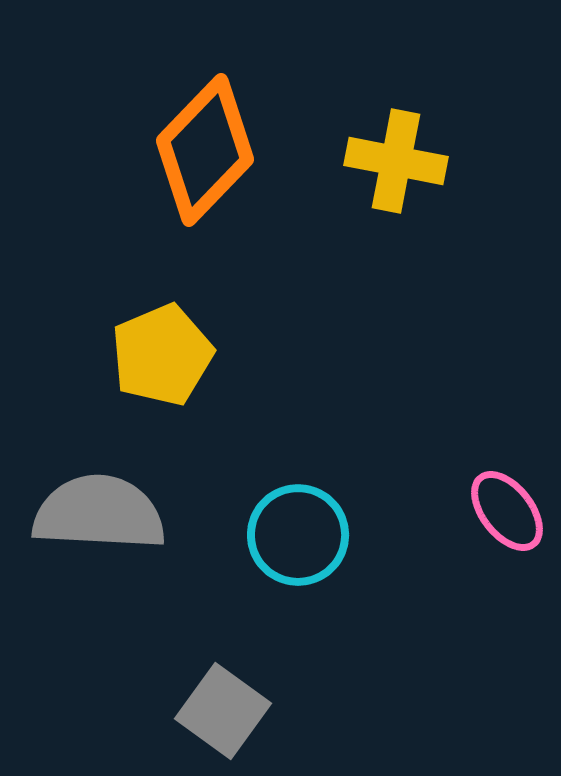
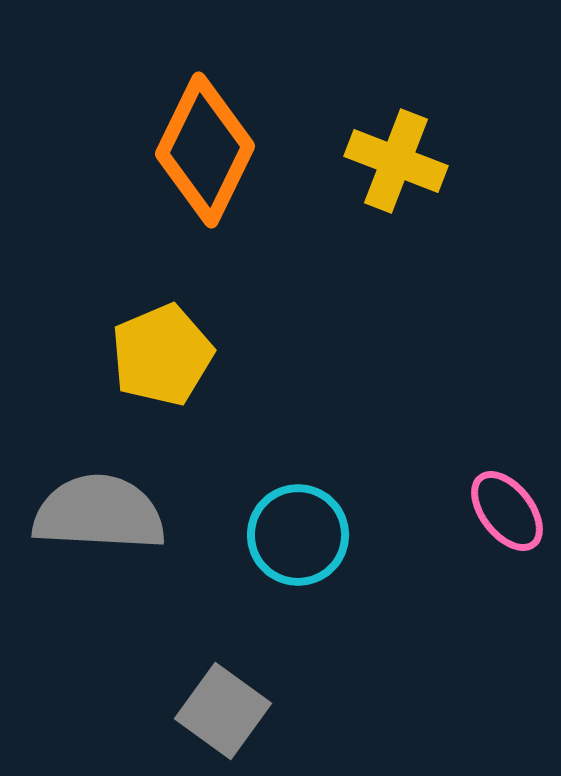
orange diamond: rotated 18 degrees counterclockwise
yellow cross: rotated 10 degrees clockwise
